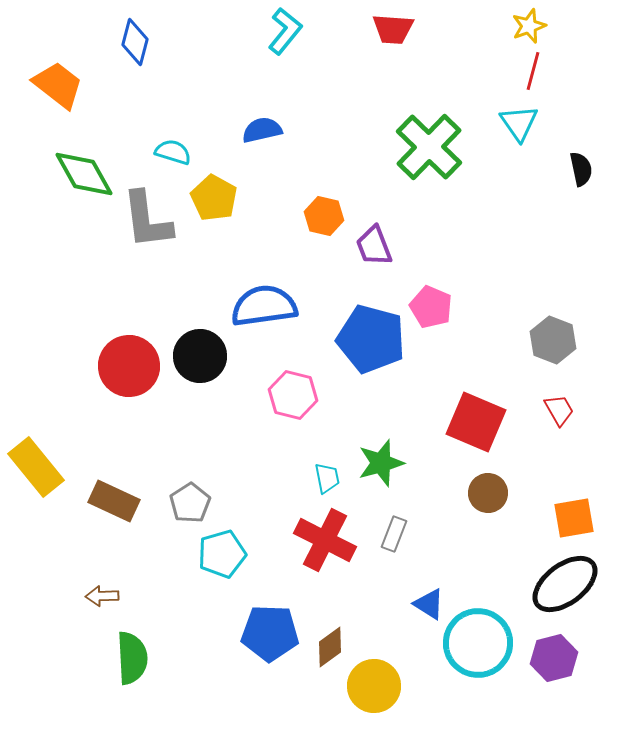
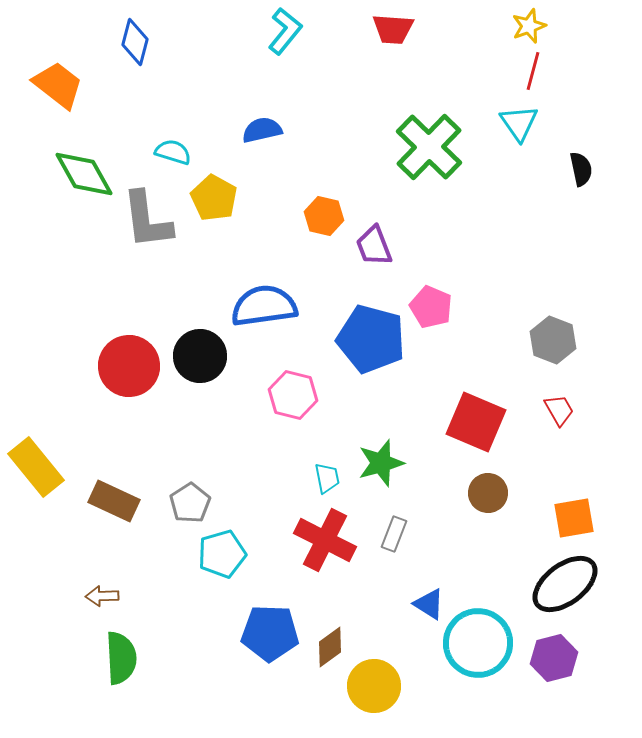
green semicircle at (132, 658): moved 11 px left
